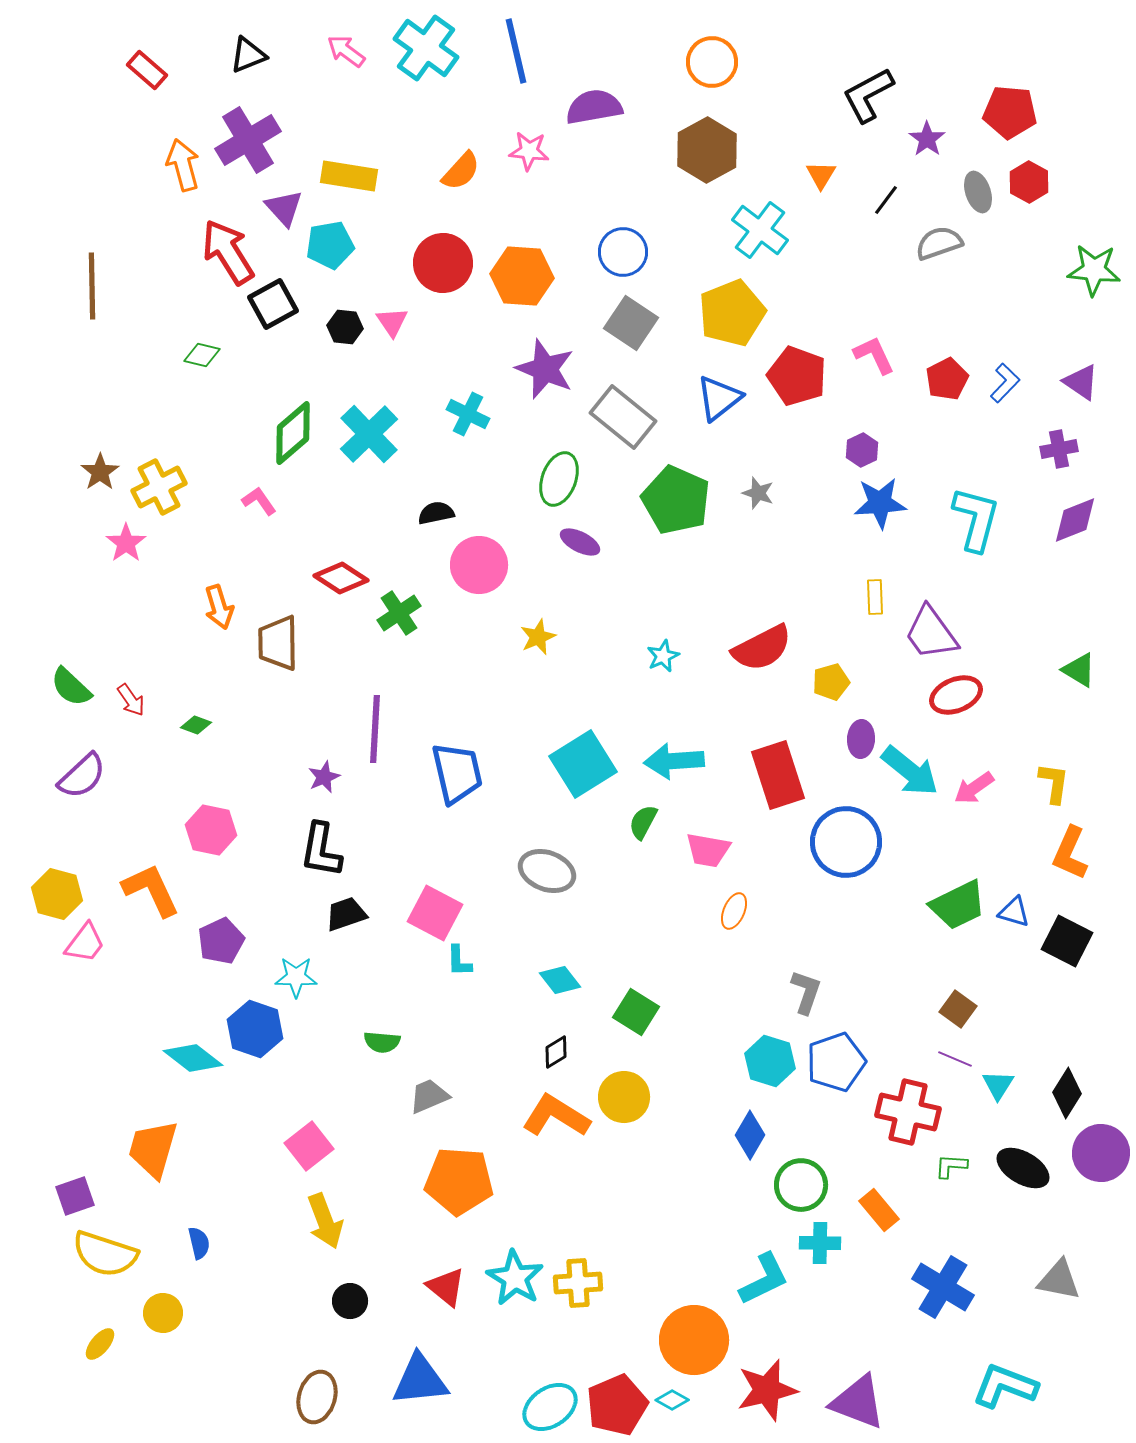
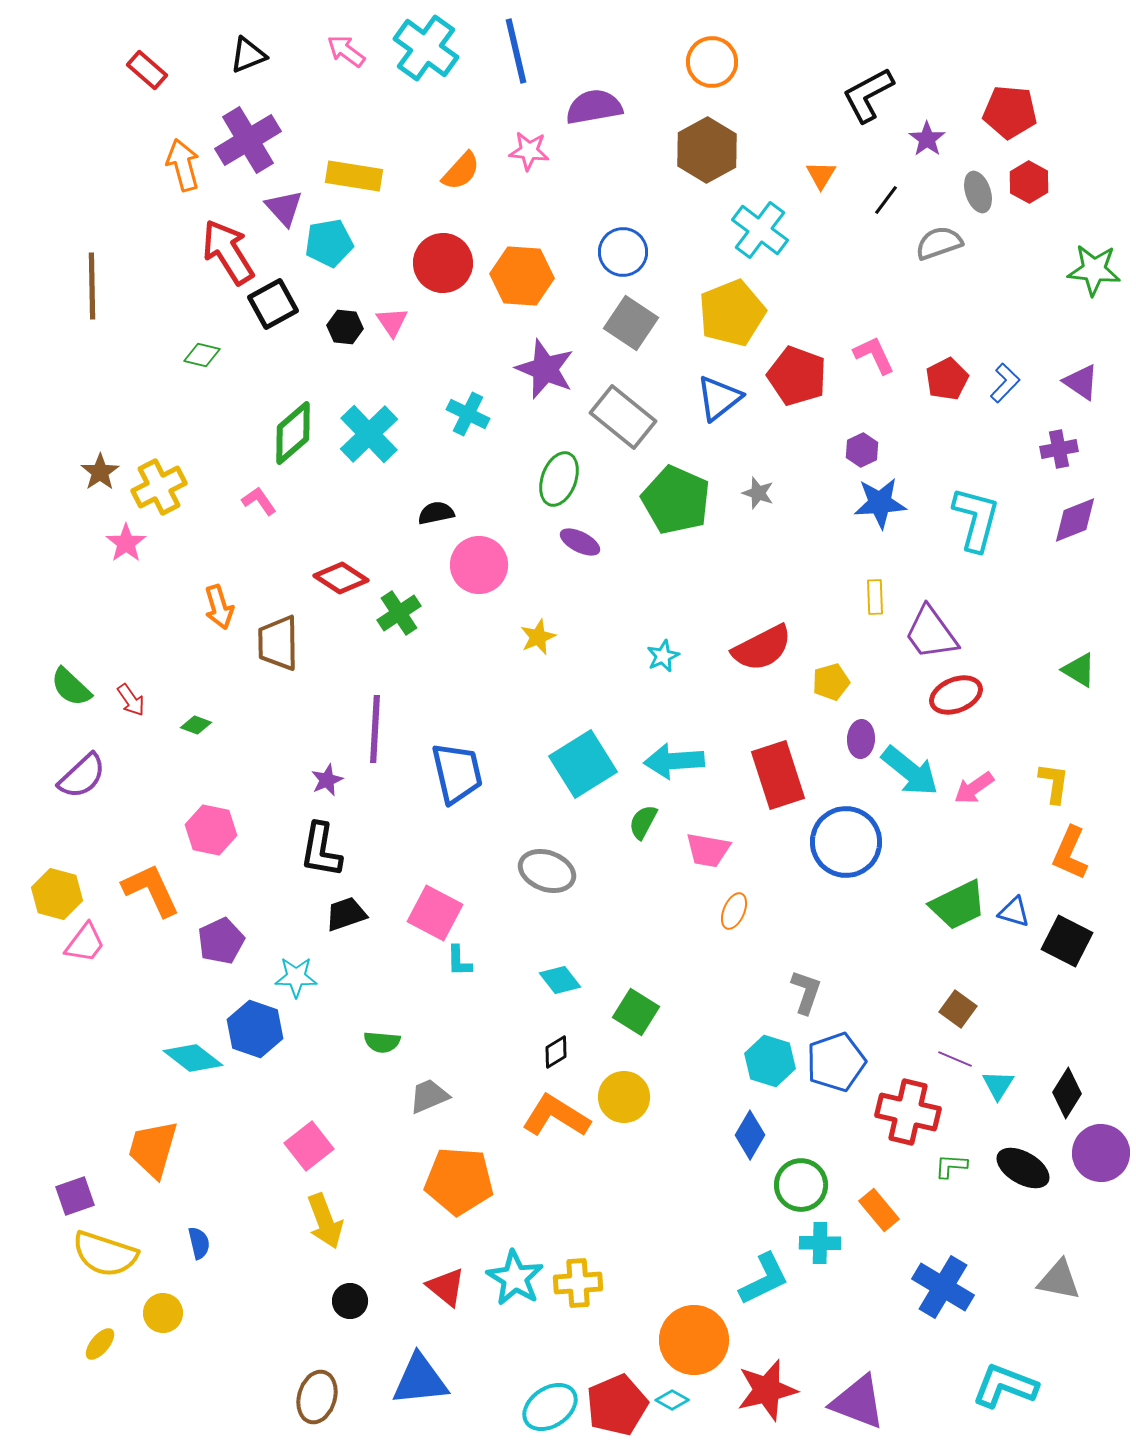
yellow rectangle at (349, 176): moved 5 px right
cyan pentagon at (330, 245): moved 1 px left, 2 px up
purple star at (324, 777): moved 3 px right, 3 px down
